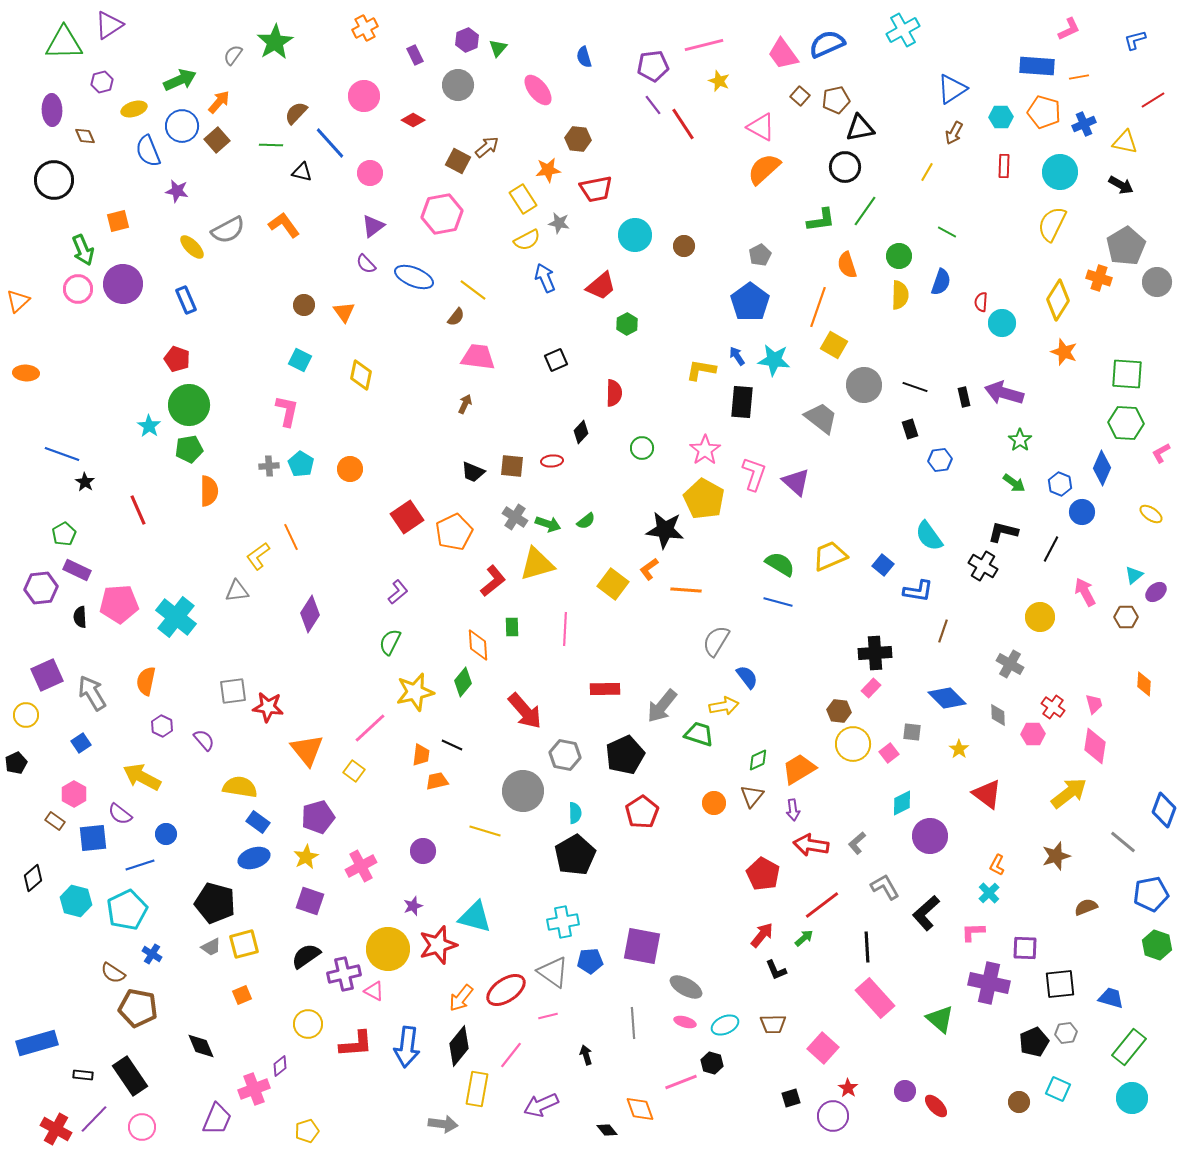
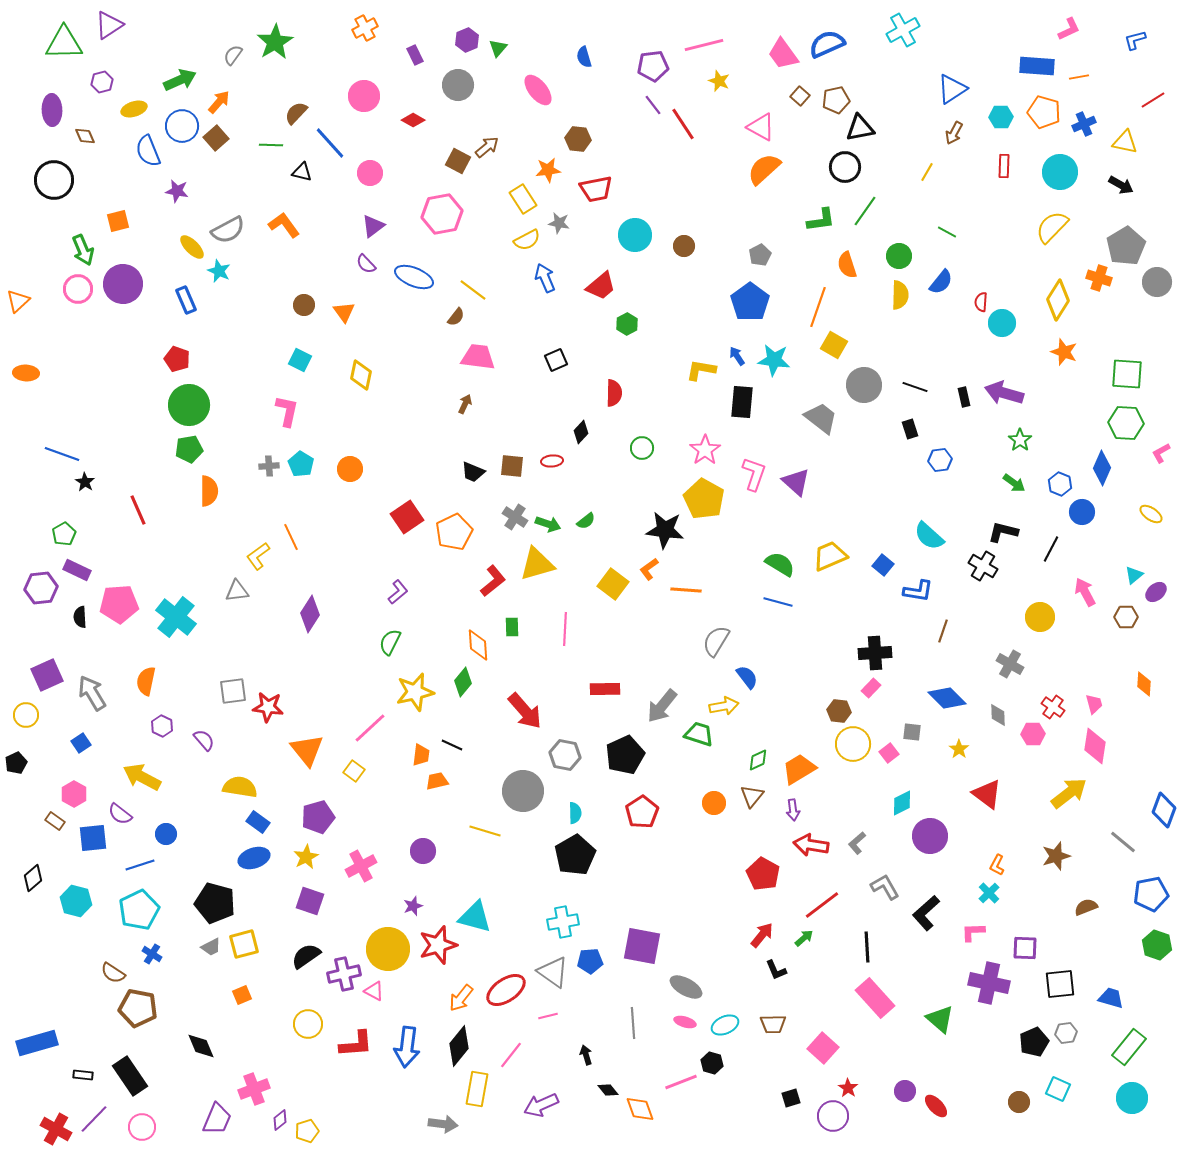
brown square at (217, 140): moved 1 px left, 2 px up
yellow semicircle at (1052, 224): moved 3 px down; rotated 18 degrees clockwise
blue semicircle at (941, 282): rotated 20 degrees clockwise
cyan star at (149, 426): moved 70 px right, 155 px up; rotated 10 degrees counterclockwise
cyan semicircle at (929, 536): rotated 12 degrees counterclockwise
cyan pentagon at (127, 910): moved 12 px right
purple diamond at (280, 1066): moved 54 px down
black diamond at (607, 1130): moved 1 px right, 40 px up
